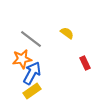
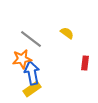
red rectangle: rotated 32 degrees clockwise
blue arrow: rotated 40 degrees counterclockwise
yellow rectangle: moved 2 px up
